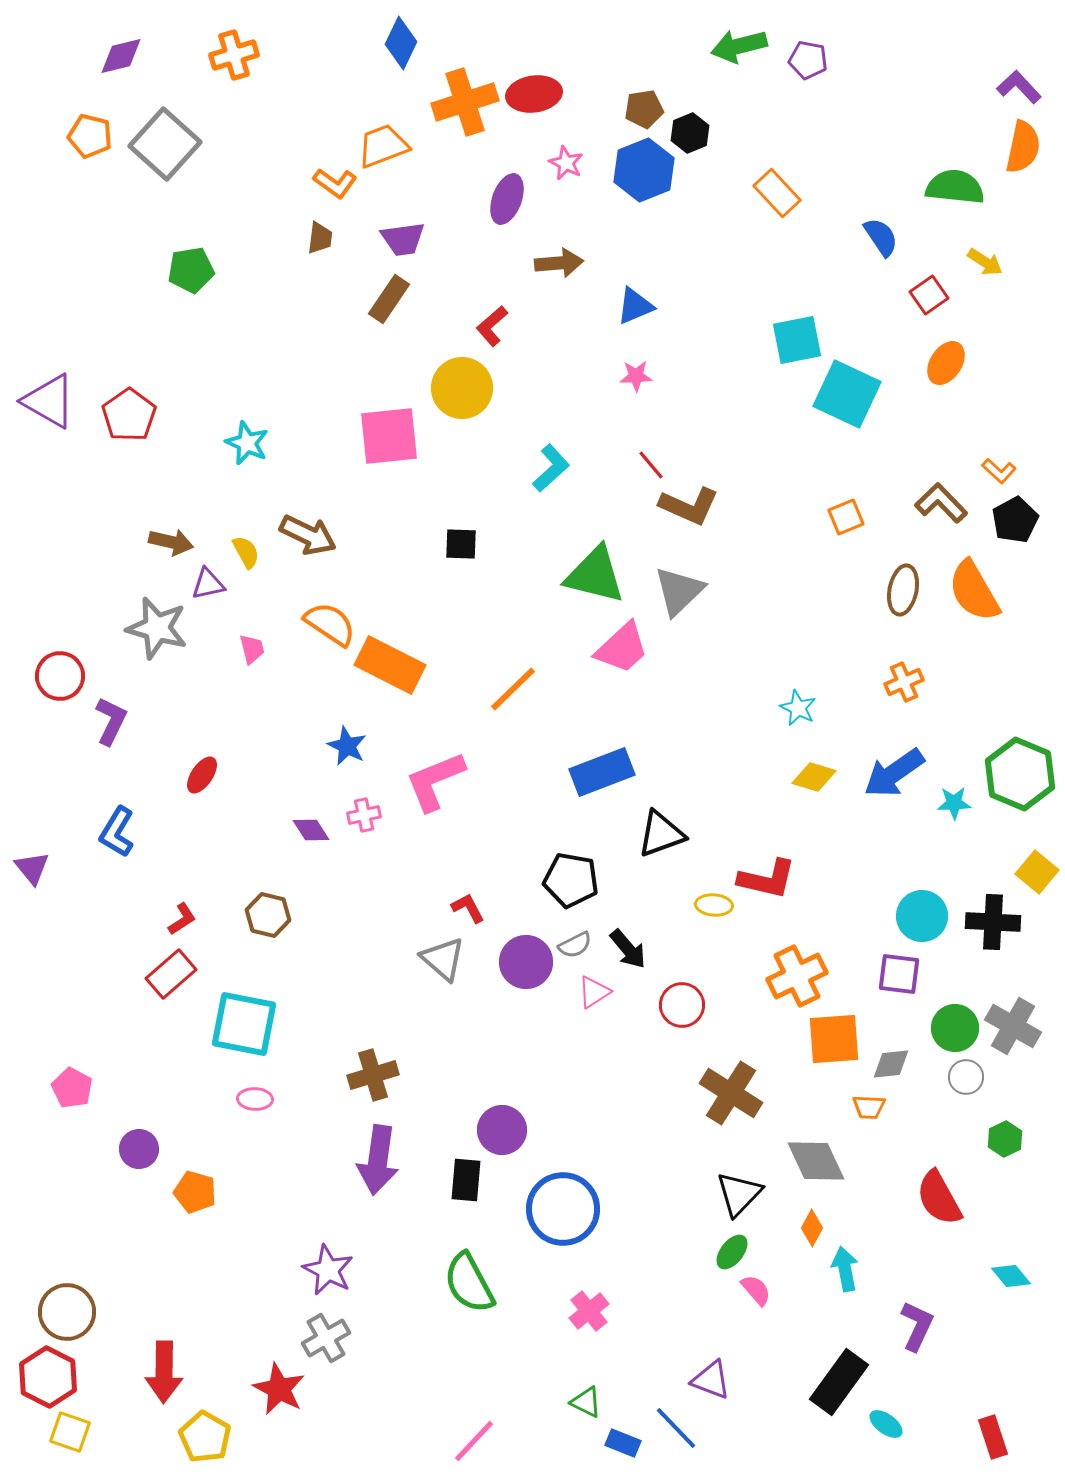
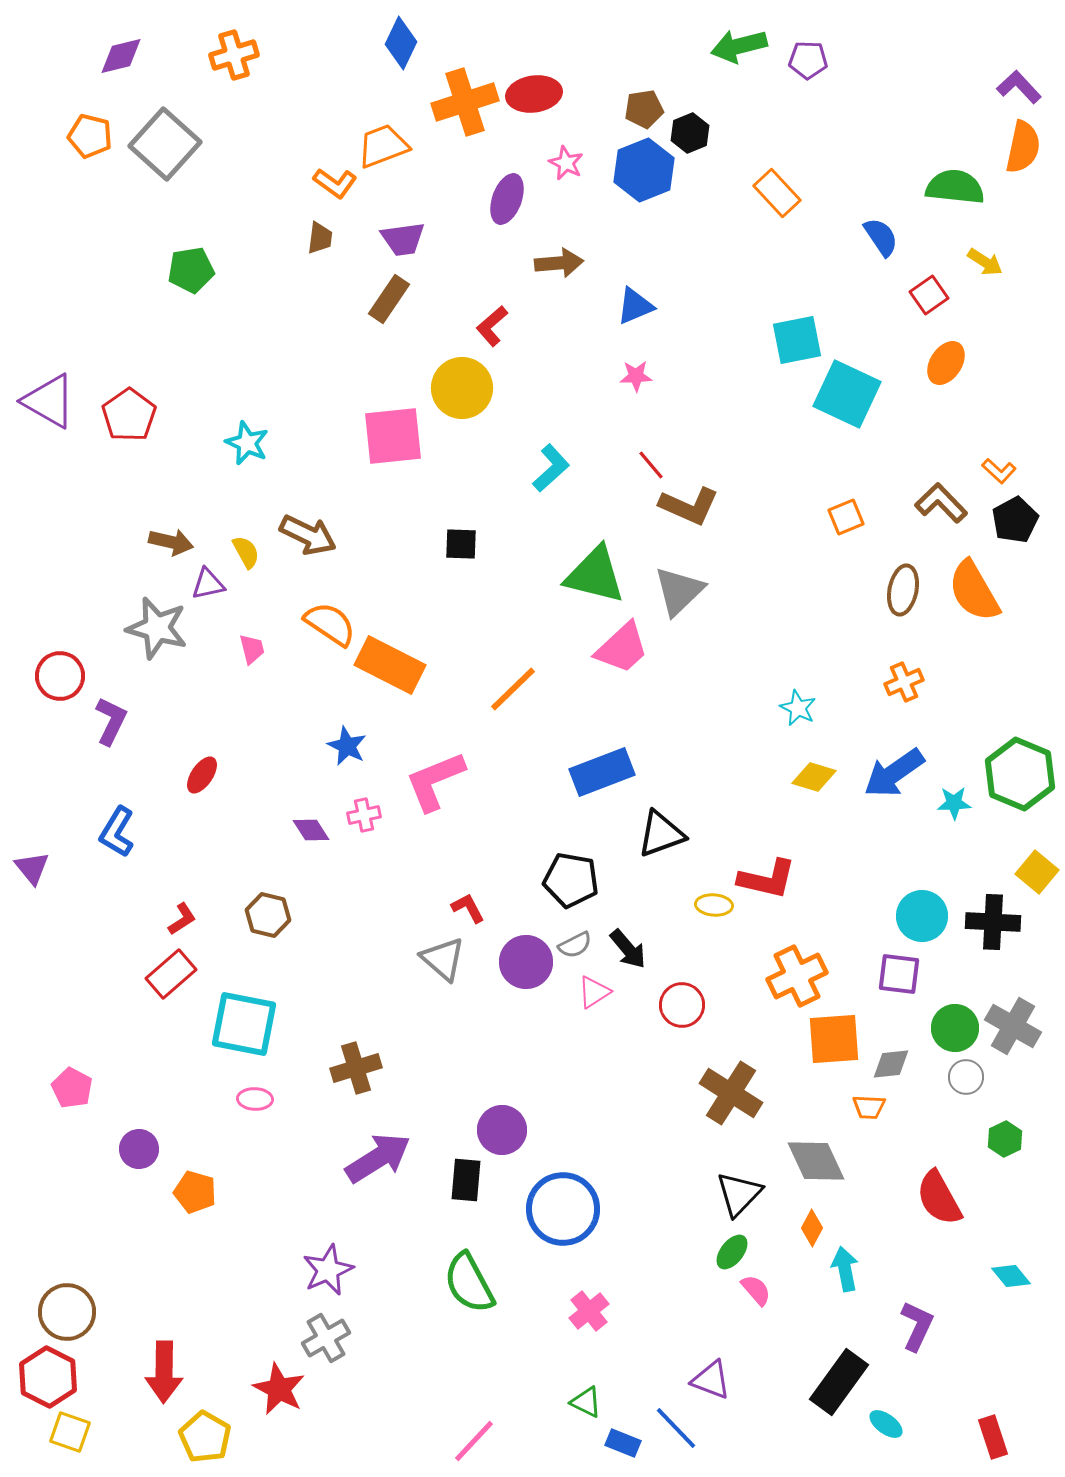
purple pentagon at (808, 60): rotated 9 degrees counterclockwise
pink square at (389, 436): moved 4 px right
brown cross at (373, 1075): moved 17 px left, 7 px up
purple arrow at (378, 1160): moved 2 px up; rotated 130 degrees counterclockwise
purple star at (328, 1270): rotated 21 degrees clockwise
